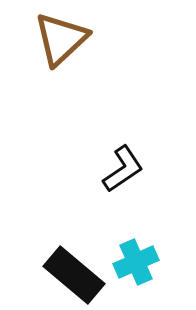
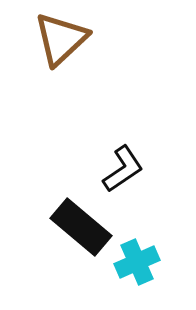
cyan cross: moved 1 px right
black rectangle: moved 7 px right, 48 px up
